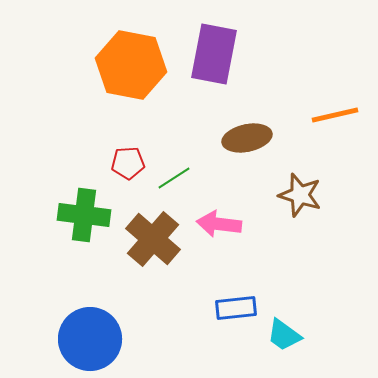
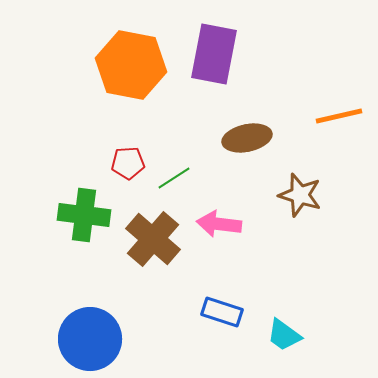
orange line: moved 4 px right, 1 px down
blue rectangle: moved 14 px left, 4 px down; rotated 24 degrees clockwise
